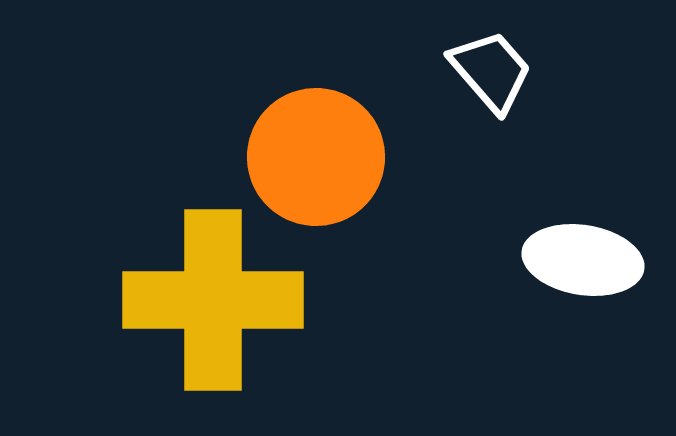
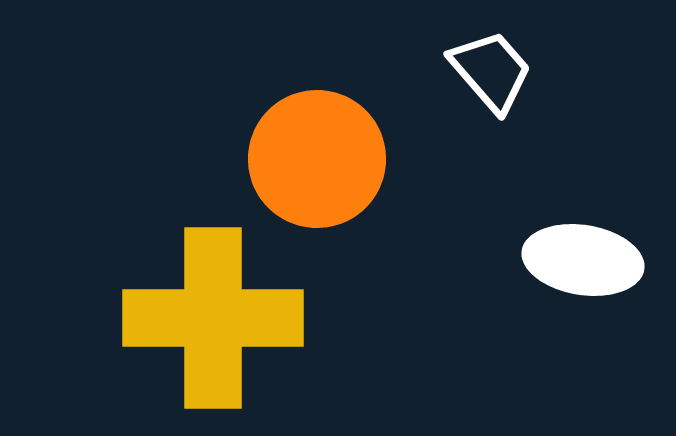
orange circle: moved 1 px right, 2 px down
yellow cross: moved 18 px down
